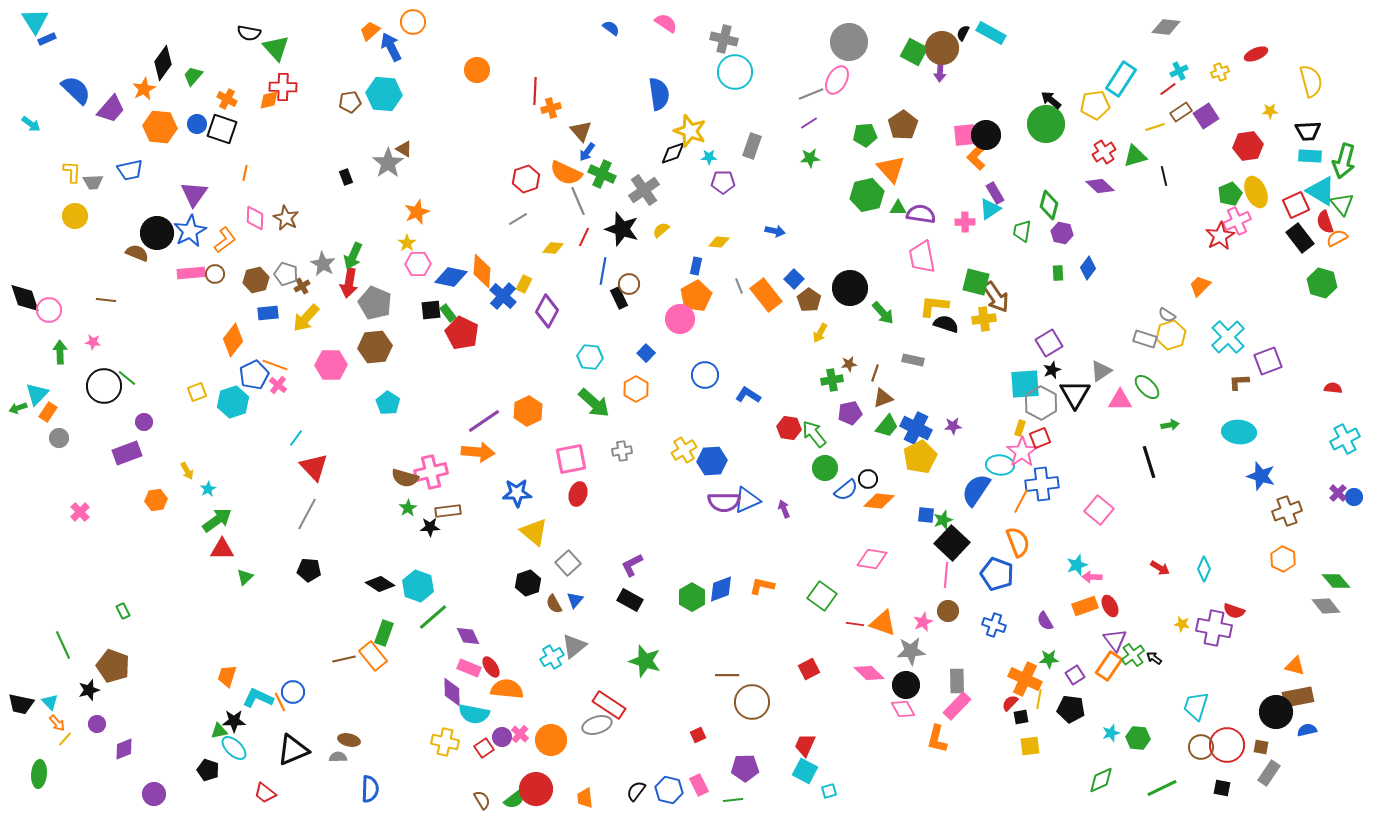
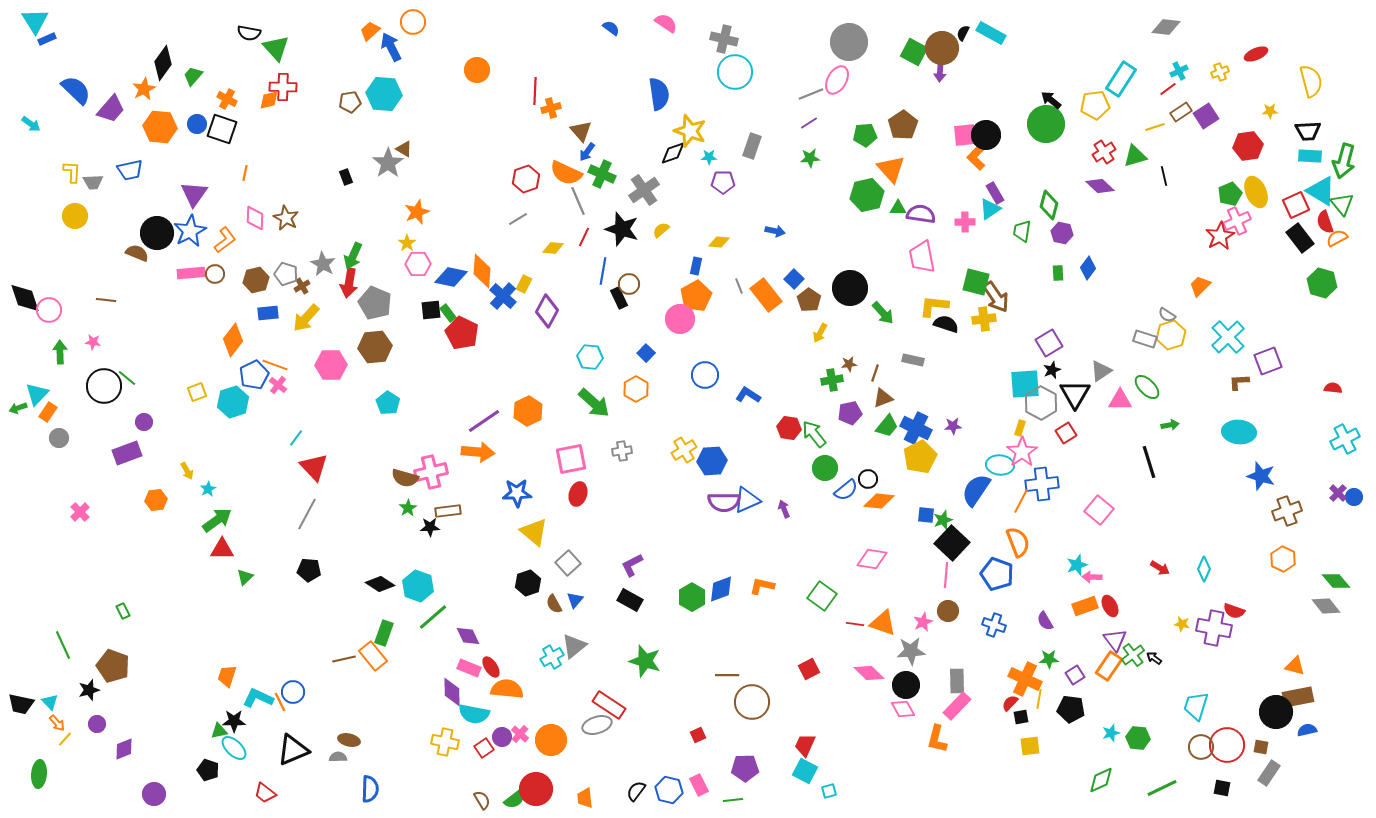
red square at (1040, 438): moved 26 px right, 5 px up; rotated 10 degrees counterclockwise
